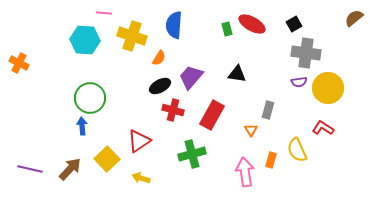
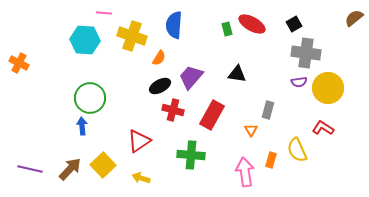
green cross: moved 1 px left, 1 px down; rotated 20 degrees clockwise
yellow square: moved 4 px left, 6 px down
